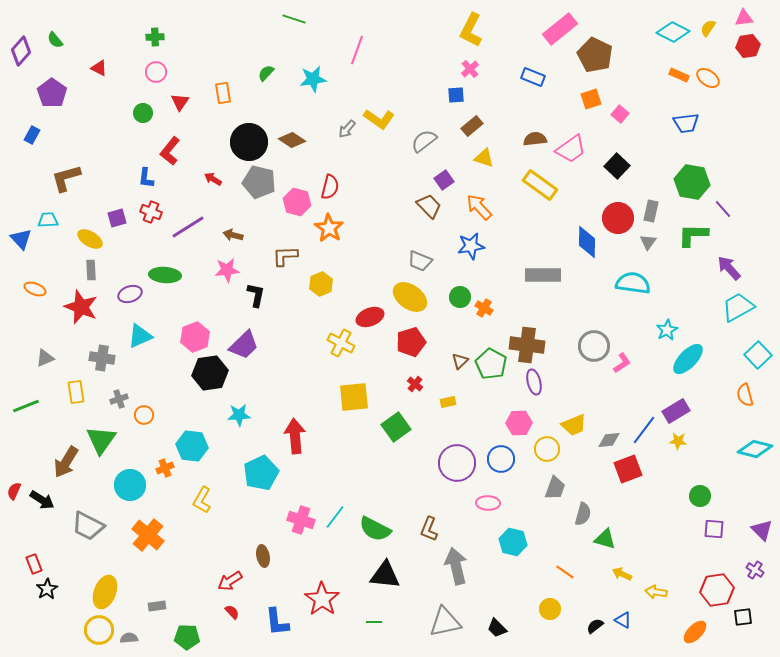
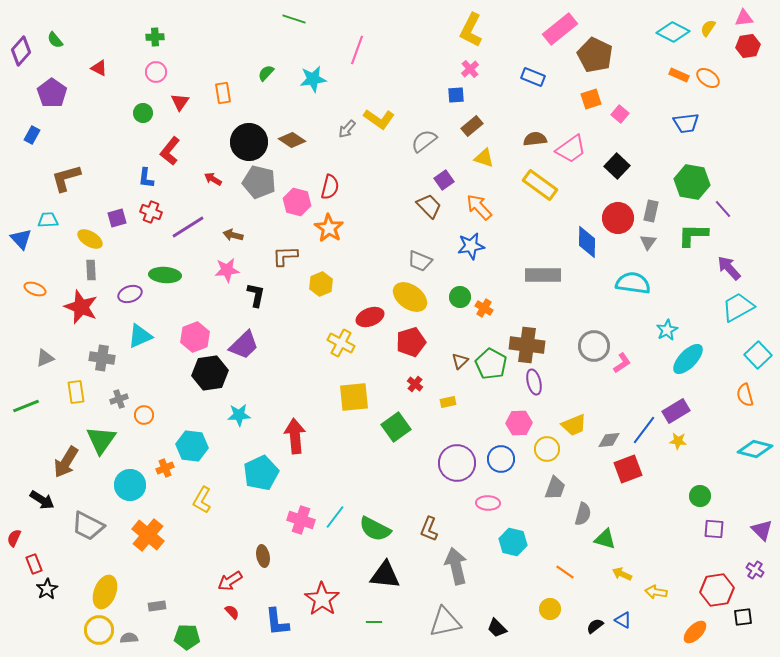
red semicircle at (14, 491): moved 47 px down
